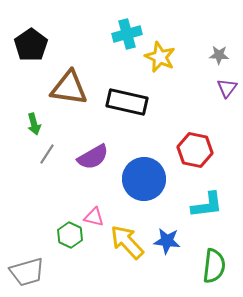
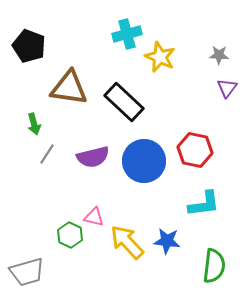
black pentagon: moved 2 px left, 1 px down; rotated 16 degrees counterclockwise
black rectangle: moved 3 px left; rotated 30 degrees clockwise
purple semicircle: rotated 16 degrees clockwise
blue circle: moved 18 px up
cyan L-shape: moved 3 px left, 1 px up
